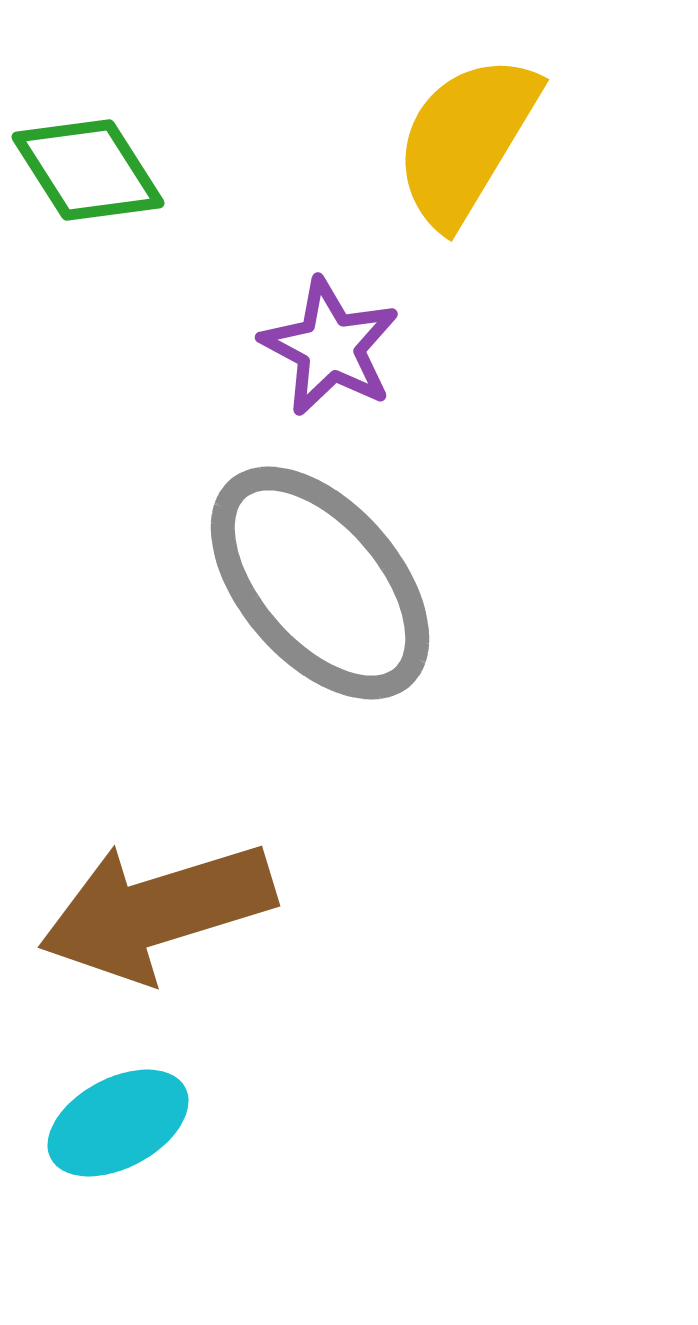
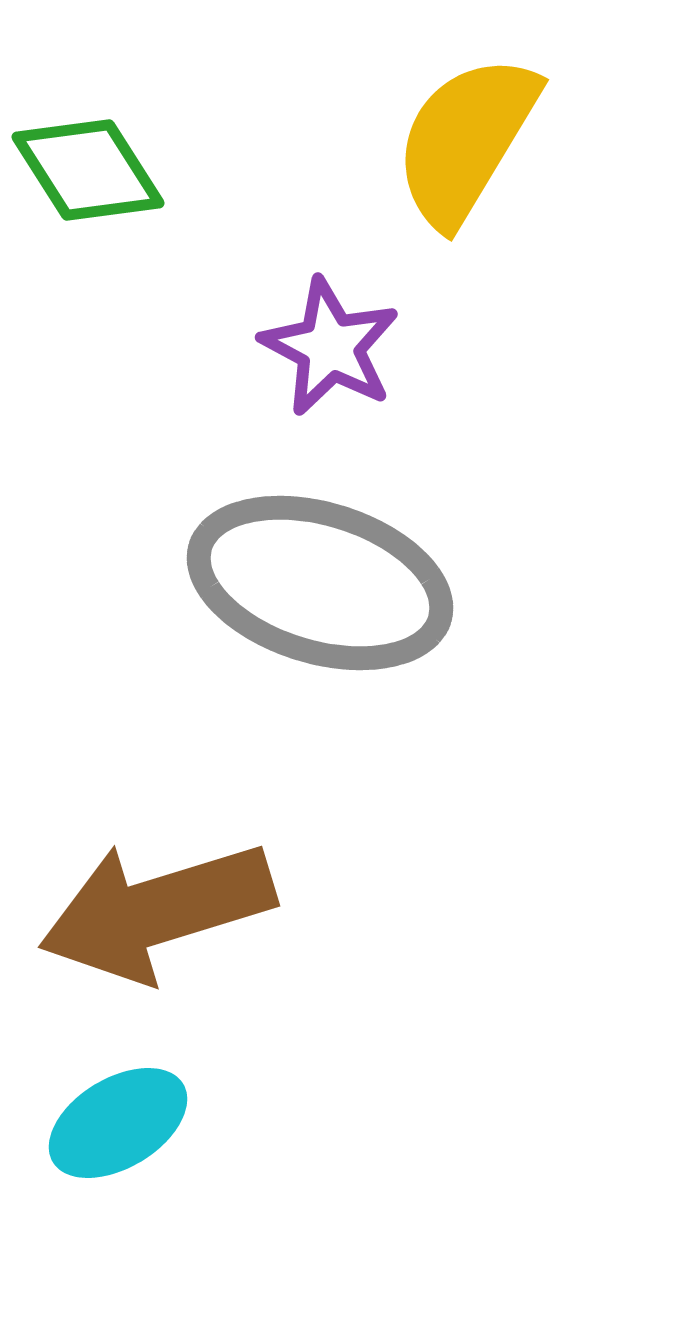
gray ellipse: rotated 32 degrees counterclockwise
cyan ellipse: rotated 3 degrees counterclockwise
